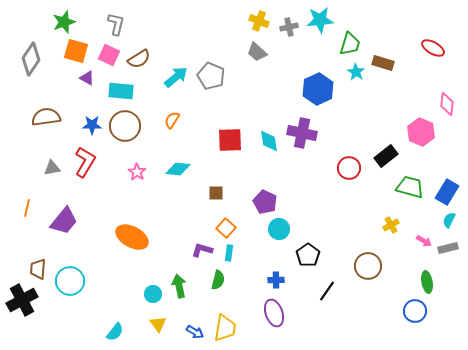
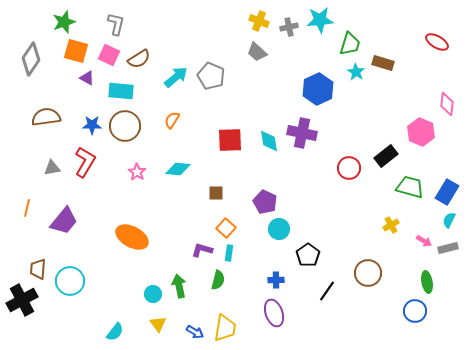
red ellipse at (433, 48): moved 4 px right, 6 px up
brown circle at (368, 266): moved 7 px down
